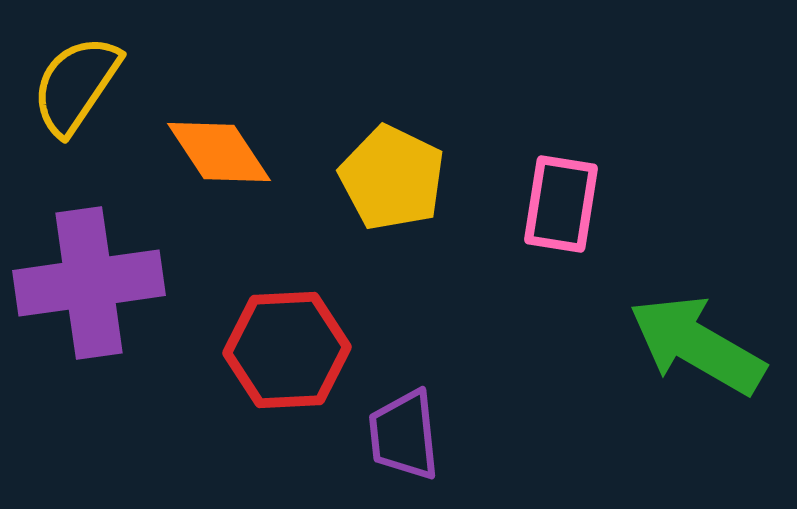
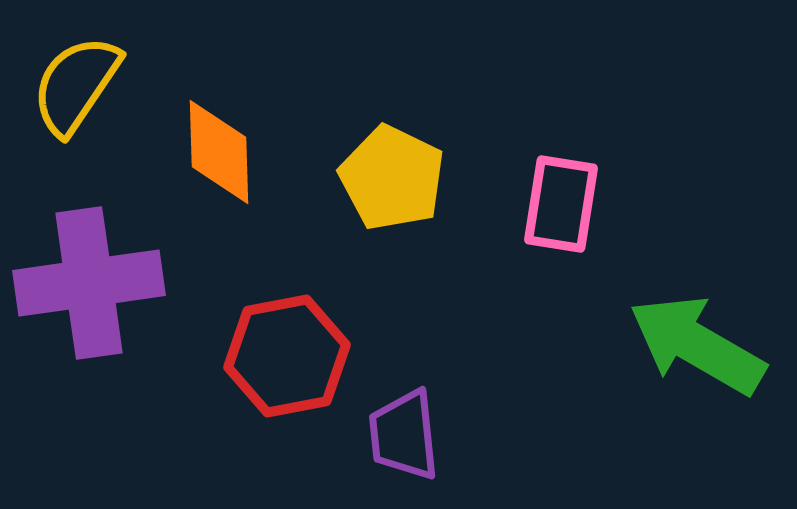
orange diamond: rotated 32 degrees clockwise
red hexagon: moved 6 px down; rotated 8 degrees counterclockwise
